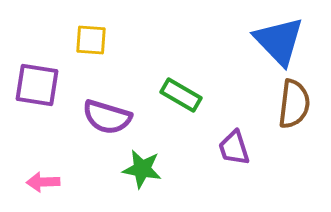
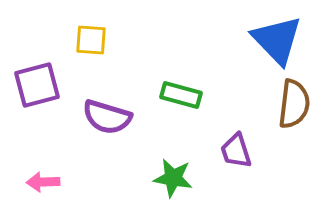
blue triangle: moved 2 px left, 1 px up
purple square: rotated 24 degrees counterclockwise
green rectangle: rotated 15 degrees counterclockwise
purple trapezoid: moved 2 px right, 3 px down
green star: moved 31 px right, 9 px down
